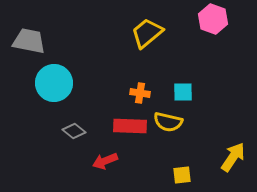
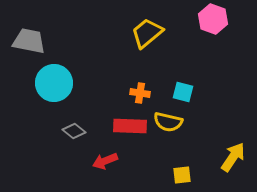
cyan square: rotated 15 degrees clockwise
